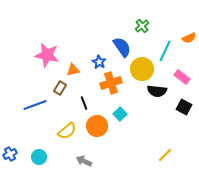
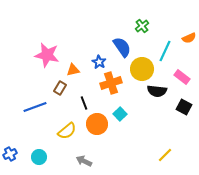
blue line: moved 2 px down
orange circle: moved 2 px up
